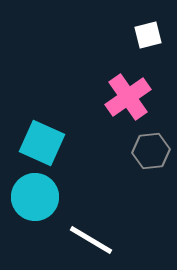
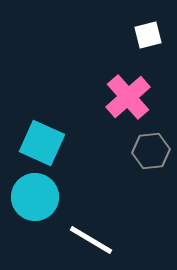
pink cross: rotated 6 degrees counterclockwise
